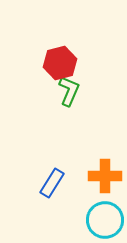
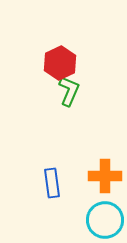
red hexagon: rotated 12 degrees counterclockwise
blue rectangle: rotated 40 degrees counterclockwise
